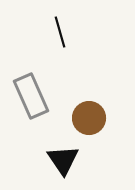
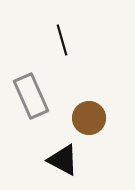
black line: moved 2 px right, 8 px down
black triangle: rotated 28 degrees counterclockwise
